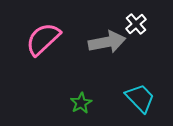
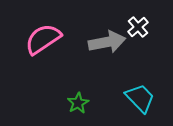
white cross: moved 2 px right, 3 px down
pink semicircle: rotated 9 degrees clockwise
green star: moved 3 px left
